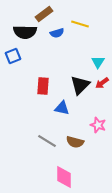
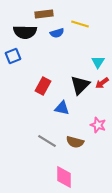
brown rectangle: rotated 30 degrees clockwise
red rectangle: rotated 24 degrees clockwise
